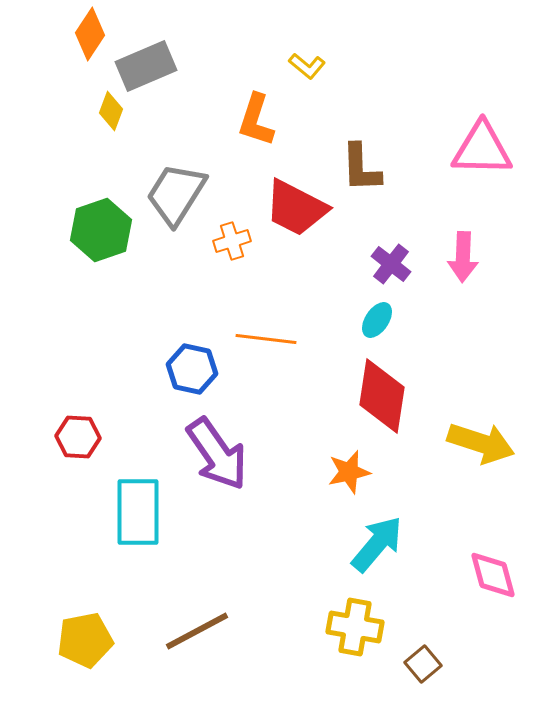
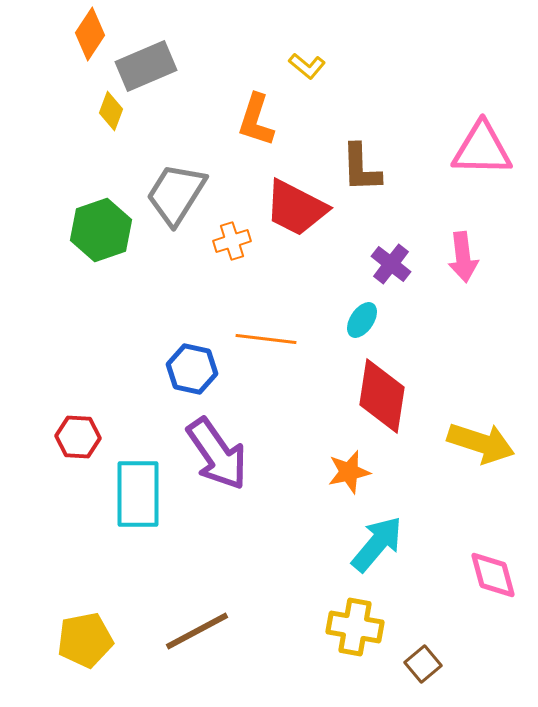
pink arrow: rotated 9 degrees counterclockwise
cyan ellipse: moved 15 px left
cyan rectangle: moved 18 px up
